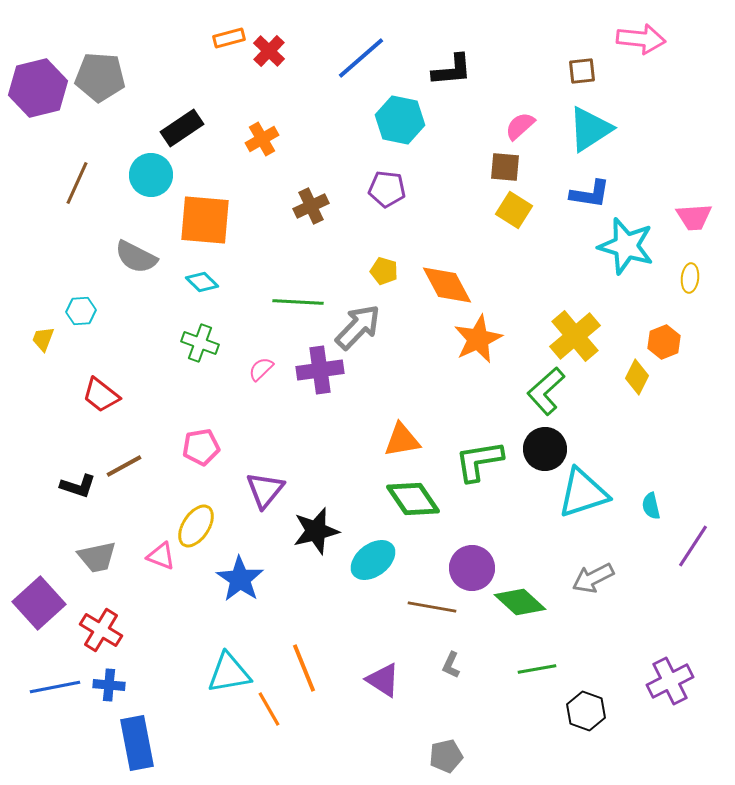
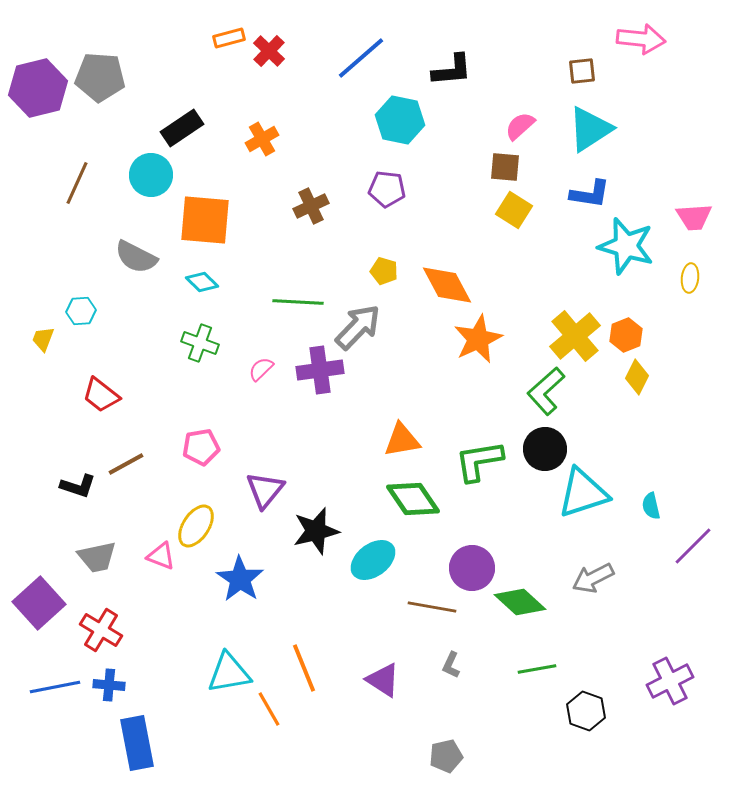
orange hexagon at (664, 342): moved 38 px left, 7 px up
brown line at (124, 466): moved 2 px right, 2 px up
purple line at (693, 546): rotated 12 degrees clockwise
